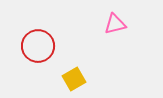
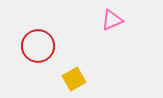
pink triangle: moved 3 px left, 4 px up; rotated 10 degrees counterclockwise
